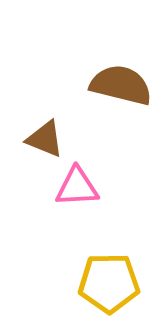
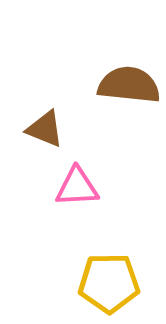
brown semicircle: moved 8 px right; rotated 8 degrees counterclockwise
brown triangle: moved 10 px up
